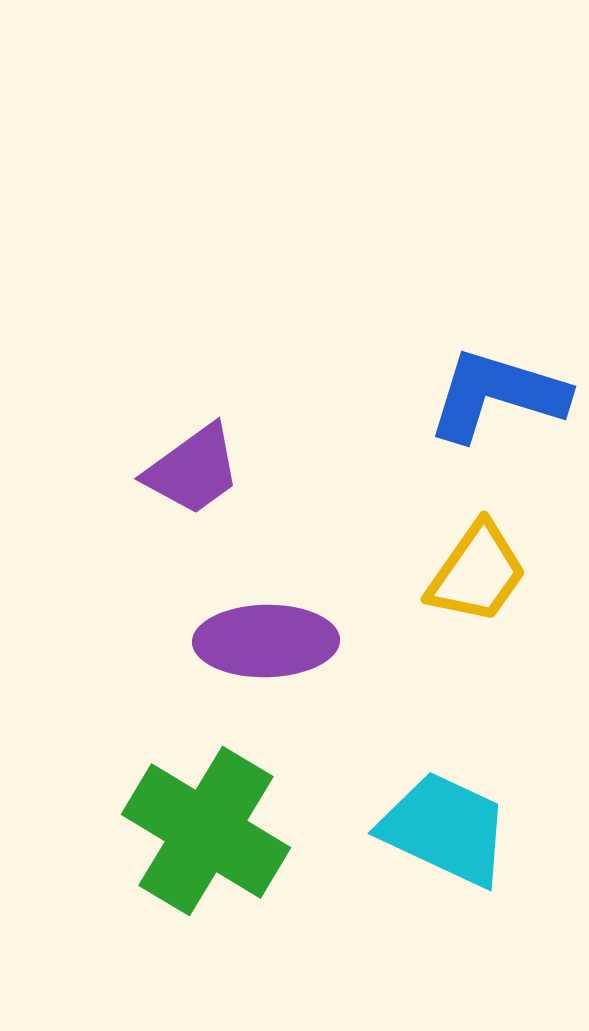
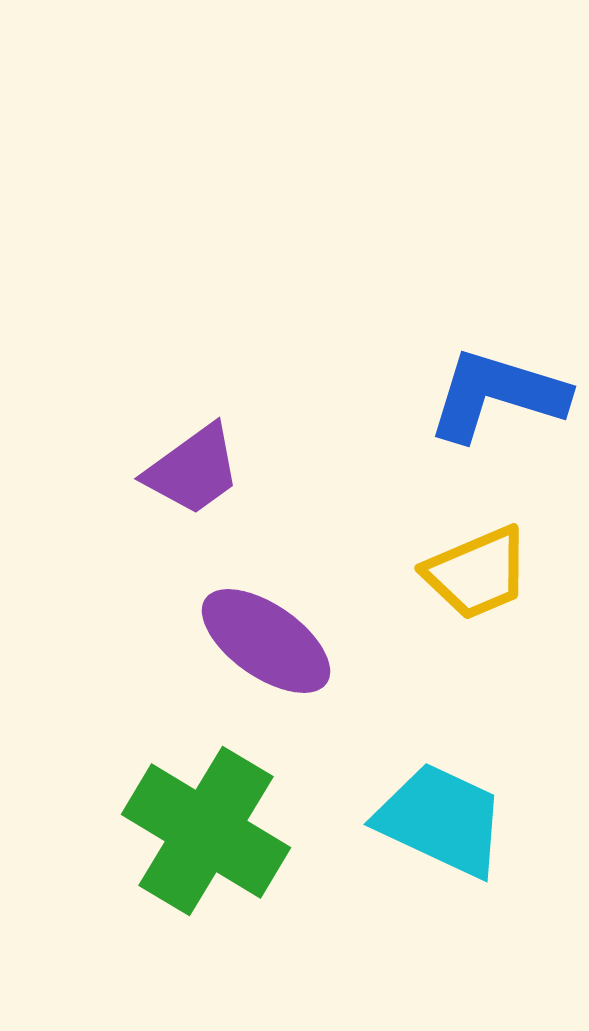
yellow trapezoid: rotated 32 degrees clockwise
purple ellipse: rotated 36 degrees clockwise
cyan trapezoid: moved 4 px left, 9 px up
